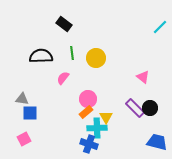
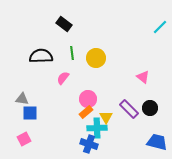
purple rectangle: moved 6 px left, 1 px down
